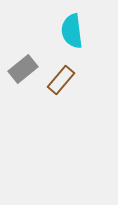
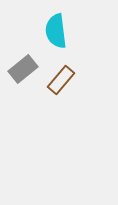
cyan semicircle: moved 16 px left
